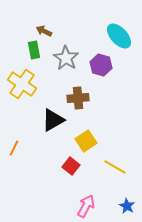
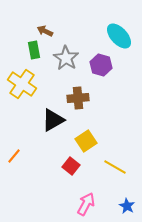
brown arrow: moved 1 px right
orange line: moved 8 px down; rotated 14 degrees clockwise
pink arrow: moved 2 px up
